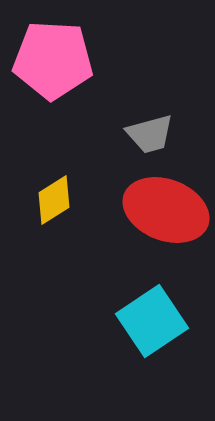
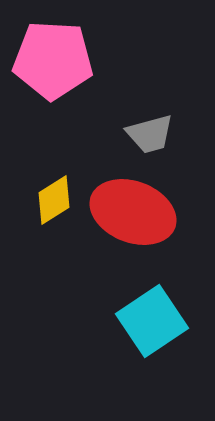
red ellipse: moved 33 px left, 2 px down
